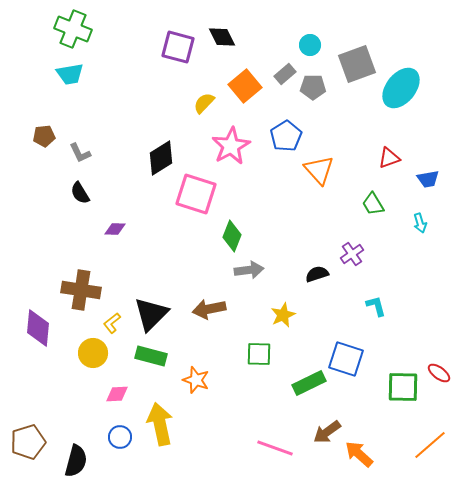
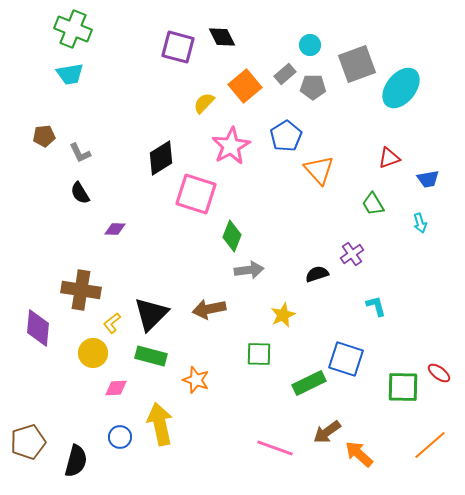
pink diamond at (117, 394): moved 1 px left, 6 px up
